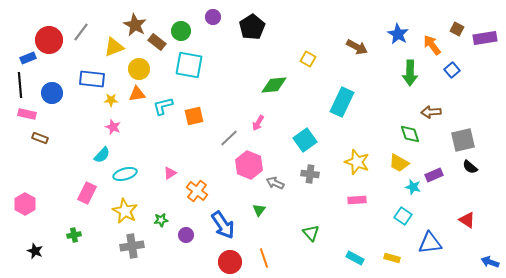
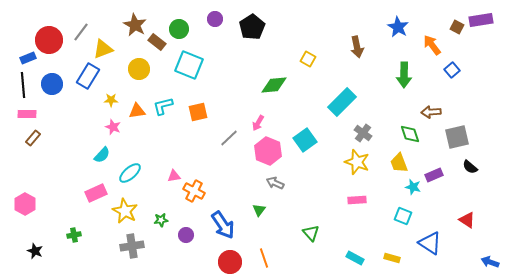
purple circle at (213, 17): moved 2 px right, 2 px down
brown square at (457, 29): moved 2 px up
green circle at (181, 31): moved 2 px left, 2 px up
blue star at (398, 34): moved 7 px up
purple rectangle at (485, 38): moved 4 px left, 18 px up
yellow triangle at (114, 47): moved 11 px left, 2 px down
brown arrow at (357, 47): rotated 50 degrees clockwise
cyan square at (189, 65): rotated 12 degrees clockwise
green arrow at (410, 73): moved 6 px left, 2 px down
blue rectangle at (92, 79): moved 4 px left, 3 px up; rotated 65 degrees counterclockwise
black line at (20, 85): moved 3 px right
blue circle at (52, 93): moved 9 px up
orange triangle at (137, 94): moved 17 px down
cyan rectangle at (342, 102): rotated 20 degrees clockwise
pink rectangle at (27, 114): rotated 12 degrees counterclockwise
orange square at (194, 116): moved 4 px right, 4 px up
brown rectangle at (40, 138): moved 7 px left; rotated 70 degrees counterclockwise
gray square at (463, 140): moved 6 px left, 3 px up
yellow trapezoid at (399, 163): rotated 40 degrees clockwise
pink hexagon at (249, 165): moved 19 px right, 14 px up
pink triangle at (170, 173): moved 4 px right, 3 px down; rotated 24 degrees clockwise
cyan ellipse at (125, 174): moved 5 px right, 1 px up; rotated 25 degrees counterclockwise
gray cross at (310, 174): moved 53 px right, 41 px up; rotated 30 degrees clockwise
orange cross at (197, 191): moved 3 px left; rotated 10 degrees counterclockwise
pink rectangle at (87, 193): moved 9 px right; rotated 40 degrees clockwise
cyan square at (403, 216): rotated 12 degrees counterclockwise
blue triangle at (430, 243): rotated 40 degrees clockwise
